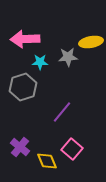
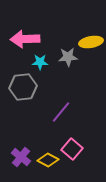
gray hexagon: rotated 12 degrees clockwise
purple line: moved 1 px left
purple cross: moved 1 px right, 10 px down
yellow diamond: moved 1 px right, 1 px up; rotated 40 degrees counterclockwise
